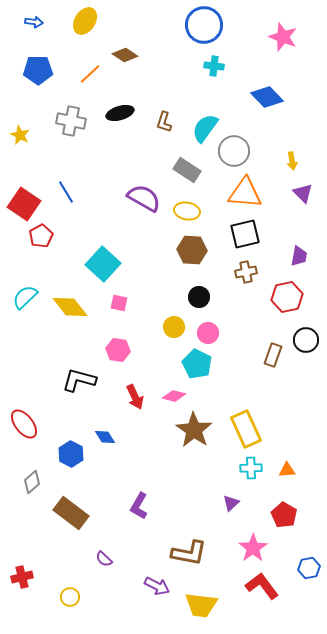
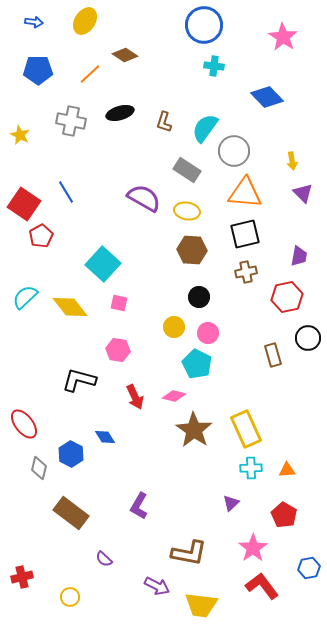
pink star at (283, 37): rotated 12 degrees clockwise
black circle at (306, 340): moved 2 px right, 2 px up
brown rectangle at (273, 355): rotated 35 degrees counterclockwise
gray diamond at (32, 482): moved 7 px right, 14 px up; rotated 35 degrees counterclockwise
